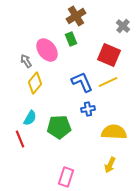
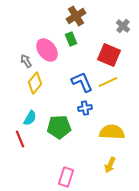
blue cross: moved 3 px left, 1 px up
yellow semicircle: moved 2 px left
